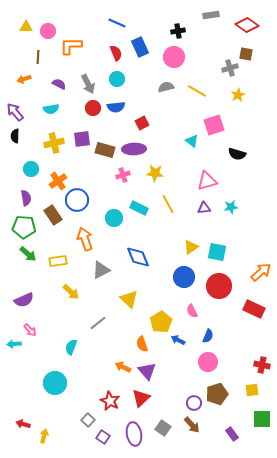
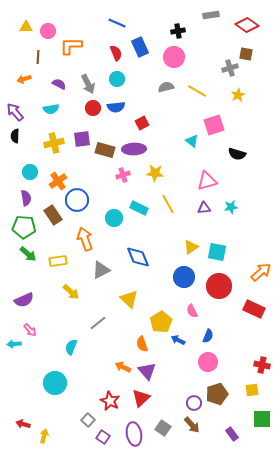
cyan circle at (31, 169): moved 1 px left, 3 px down
